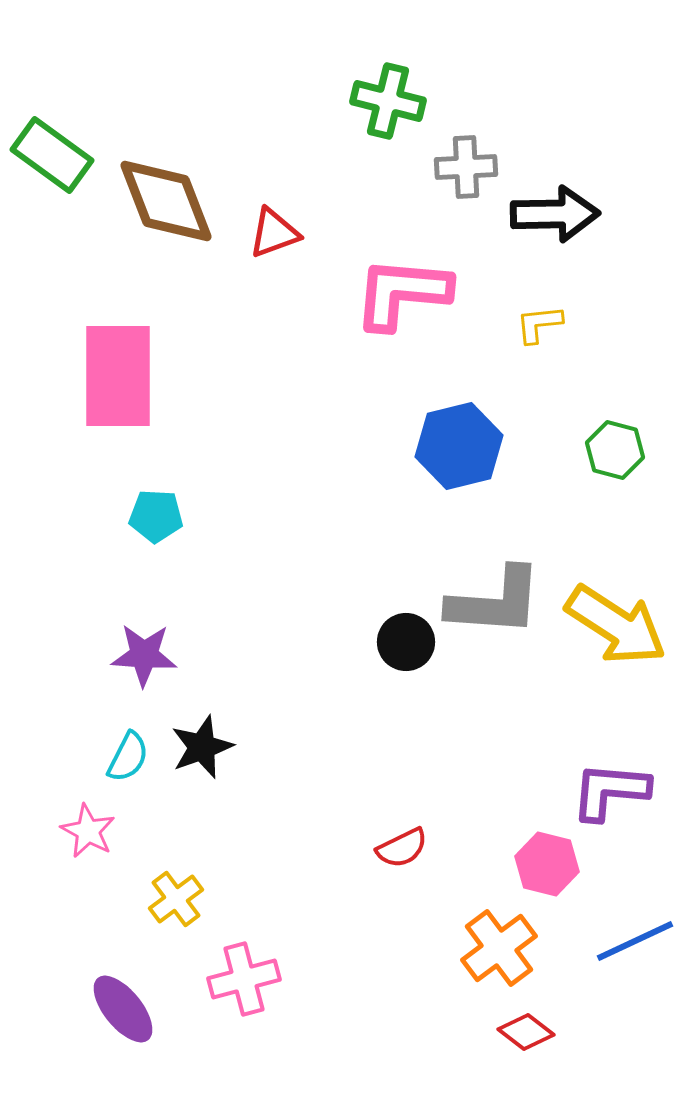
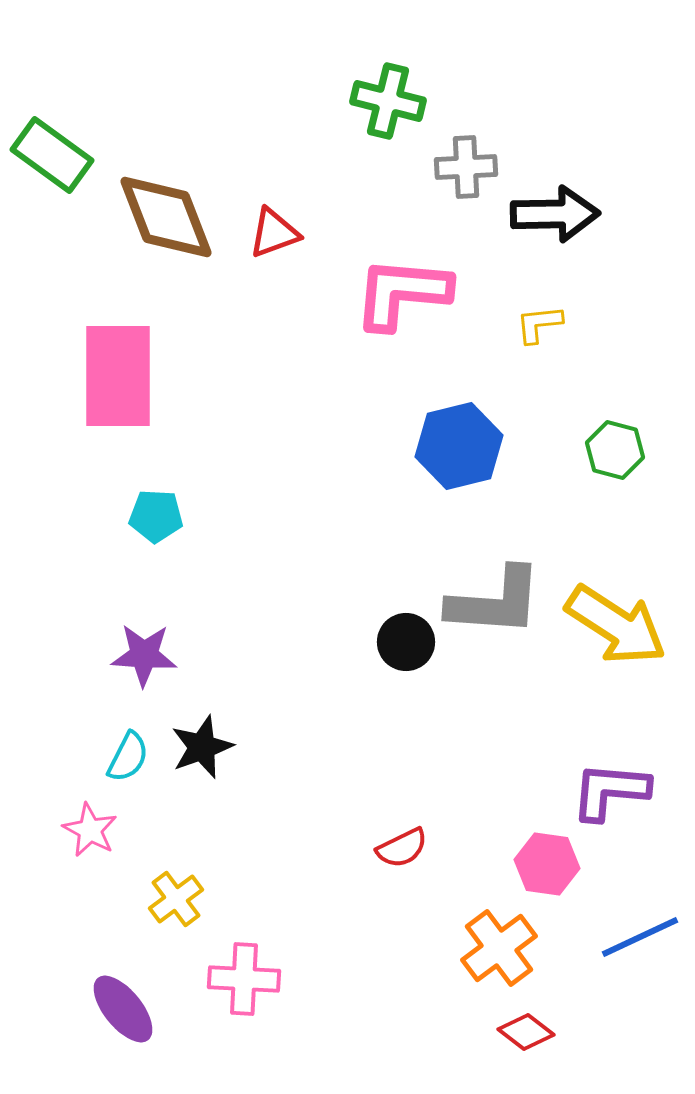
brown diamond: moved 16 px down
pink star: moved 2 px right, 1 px up
pink hexagon: rotated 6 degrees counterclockwise
blue line: moved 5 px right, 4 px up
pink cross: rotated 18 degrees clockwise
